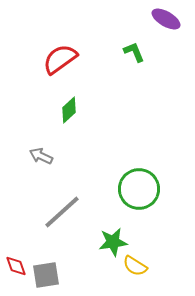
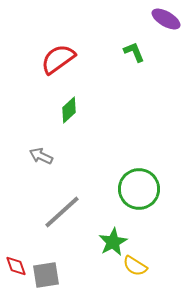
red semicircle: moved 2 px left
green star: rotated 20 degrees counterclockwise
